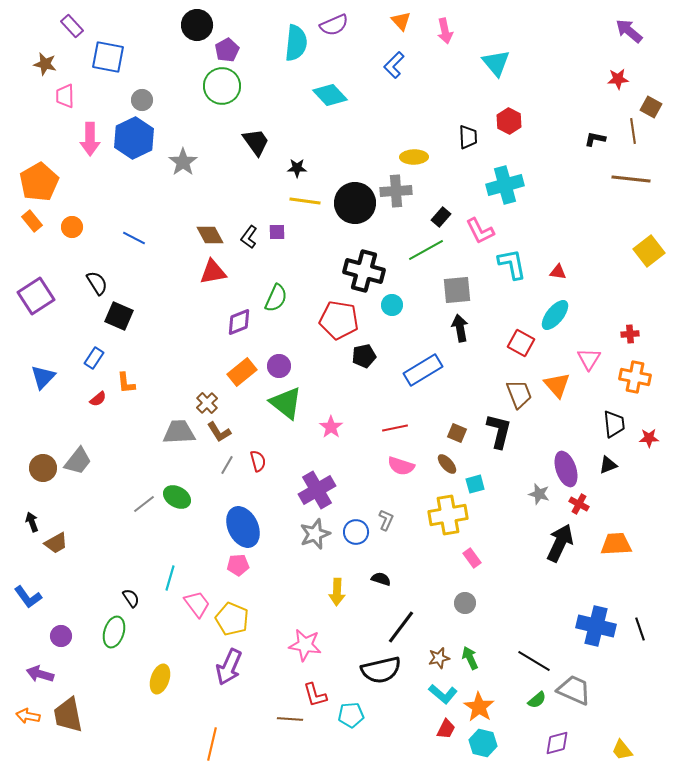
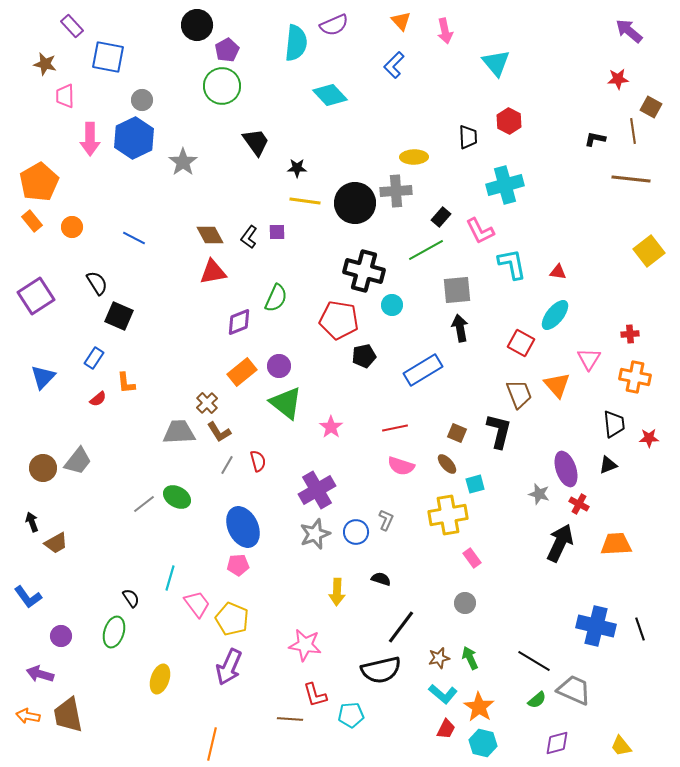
yellow trapezoid at (622, 750): moved 1 px left, 4 px up
